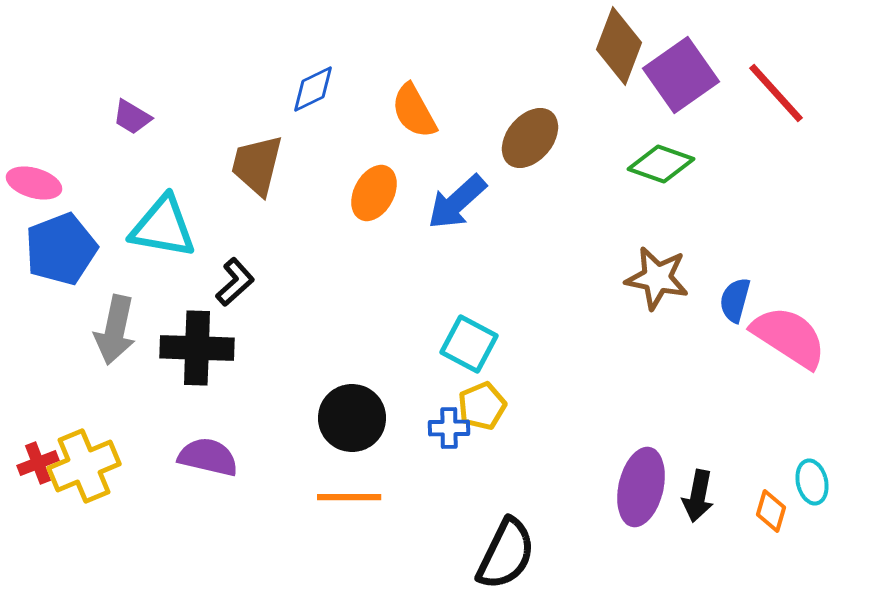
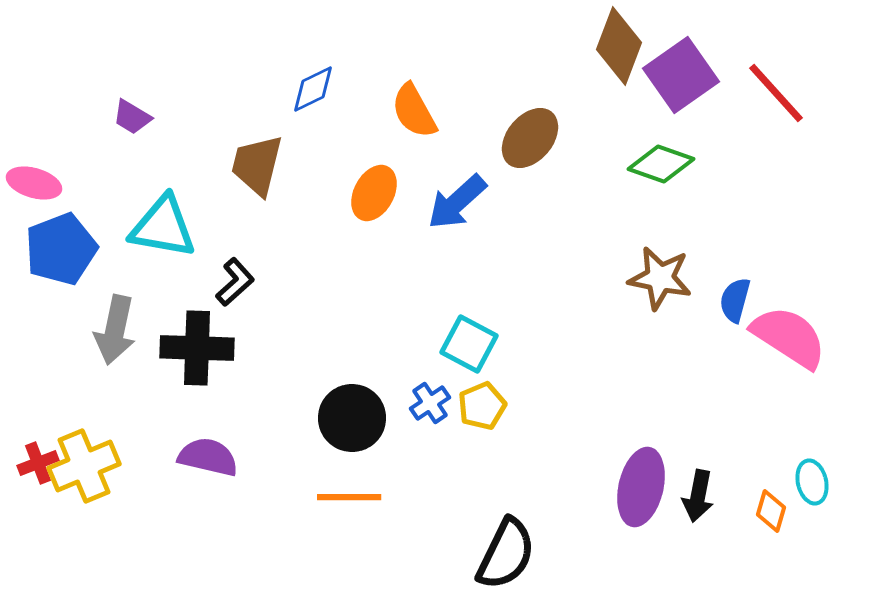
brown star: moved 3 px right
blue cross: moved 19 px left, 25 px up; rotated 33 degrees counterclockwise
